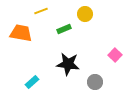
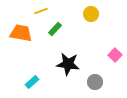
yellow circle: moved 6 px right
green rectangle: moved 9 px left; rotated 24 degrees counterclockwise
